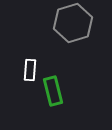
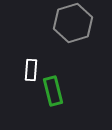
white rectangle: moved 1 px right
